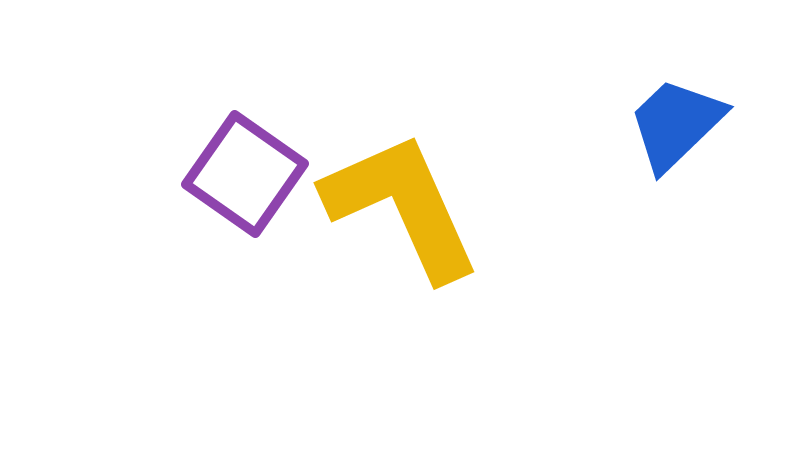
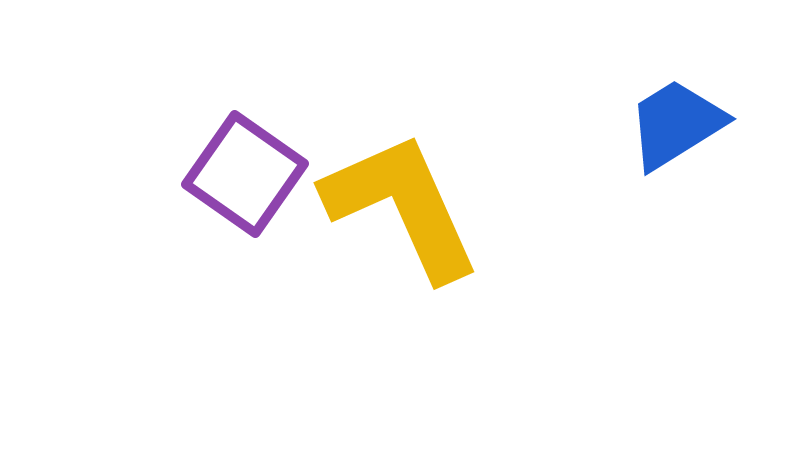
blue trapezoid: rotated 12 degrees clockwise
